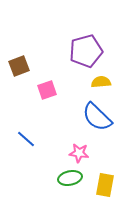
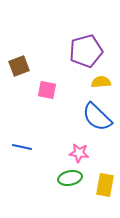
pink square: rotated 30 degrees clockwise
blue line: moved 4 px left, 8 px down; rotated 30 degrees counterclockwise
